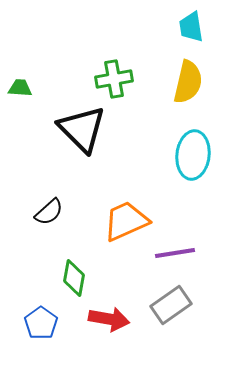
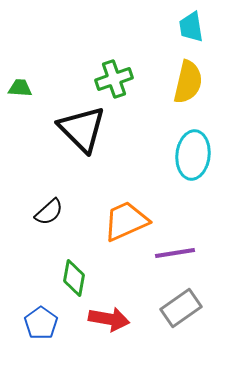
green cross: rotated 9 degrees counterclockwise
gray rectangle: moved 10 px right, 3 px down
